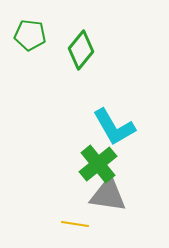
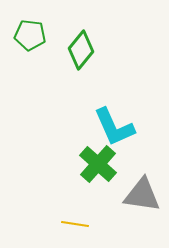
cyan L-shape: rotated 6 degrees clockwise
green cross: rotated 9 degrees counterclockwise
gray triangle: moved 34 px right
